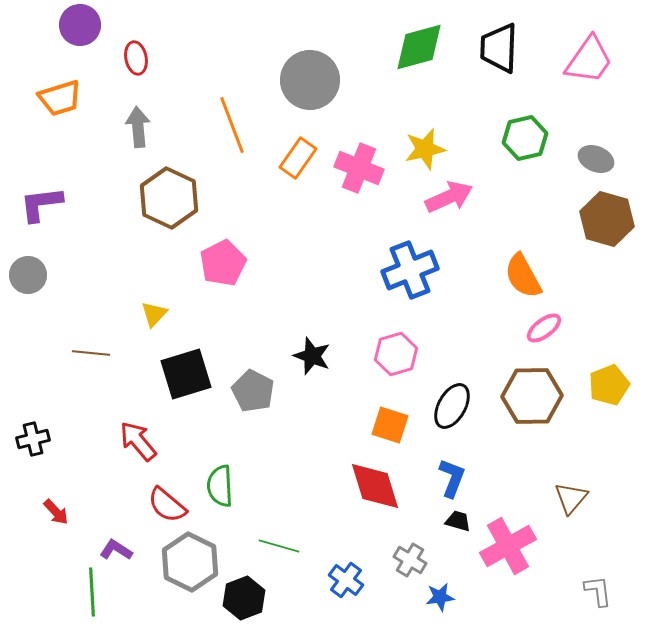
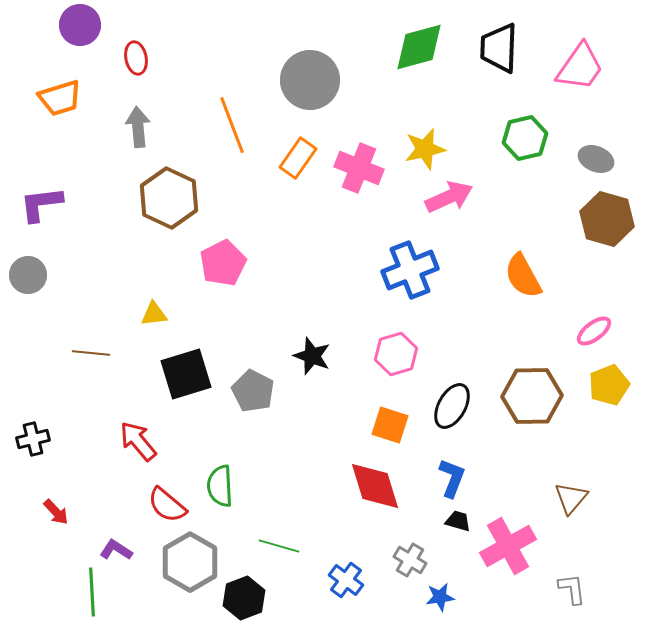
pink trapezoid at (589, 60): moved 9 px left, 7 px down
yellow triangle at (154, 314): rotated 40 degrees clockwise
pink ellipse at (544, 328): moved 50 px right, 3 px down
gray hexagon at (190, 562): rotated 4 degrees clockwise
gray L-shape at (598, 591): moved 26 px left, 2 px up
